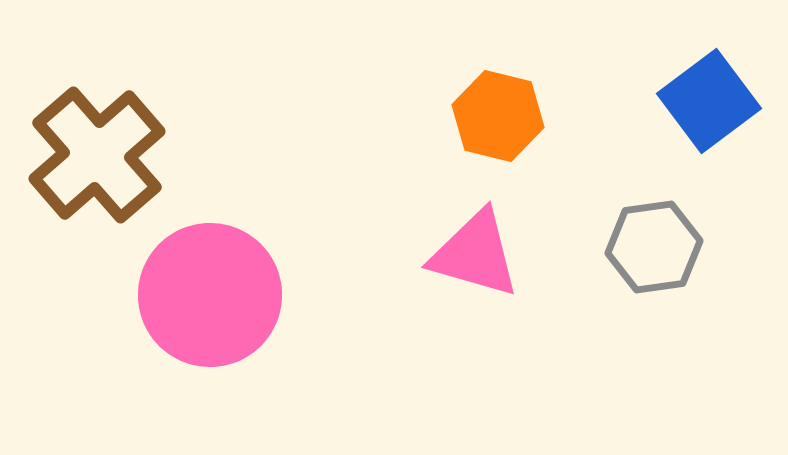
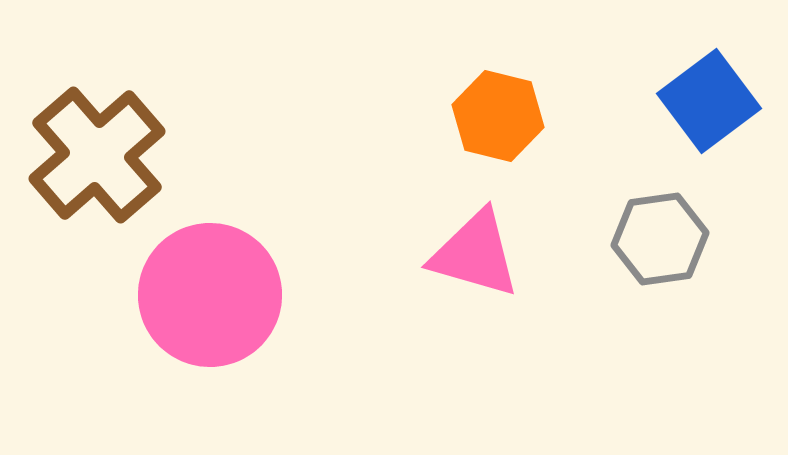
gray hexagon: moved 6 px right, 8 px up
